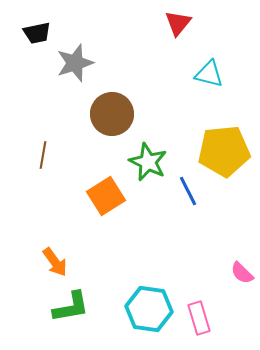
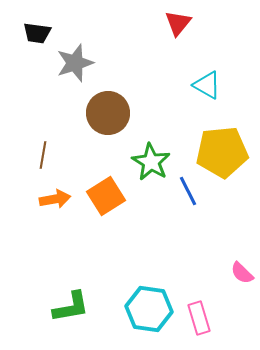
black trapezoid: rotated 20 degrees clockwise
cyan triangle: moved 2 px left, 11 px down; rotated 16 degrees clockwise
brown circle: moved 4 px left, 1 px up
yellow pentagon: moved 2 px left, 1 px down
green star: moved 3 px right; rotated 6 degrees clockwise
orange arrow: moved 63 px up; rotated 64 degrees counterclockwise
